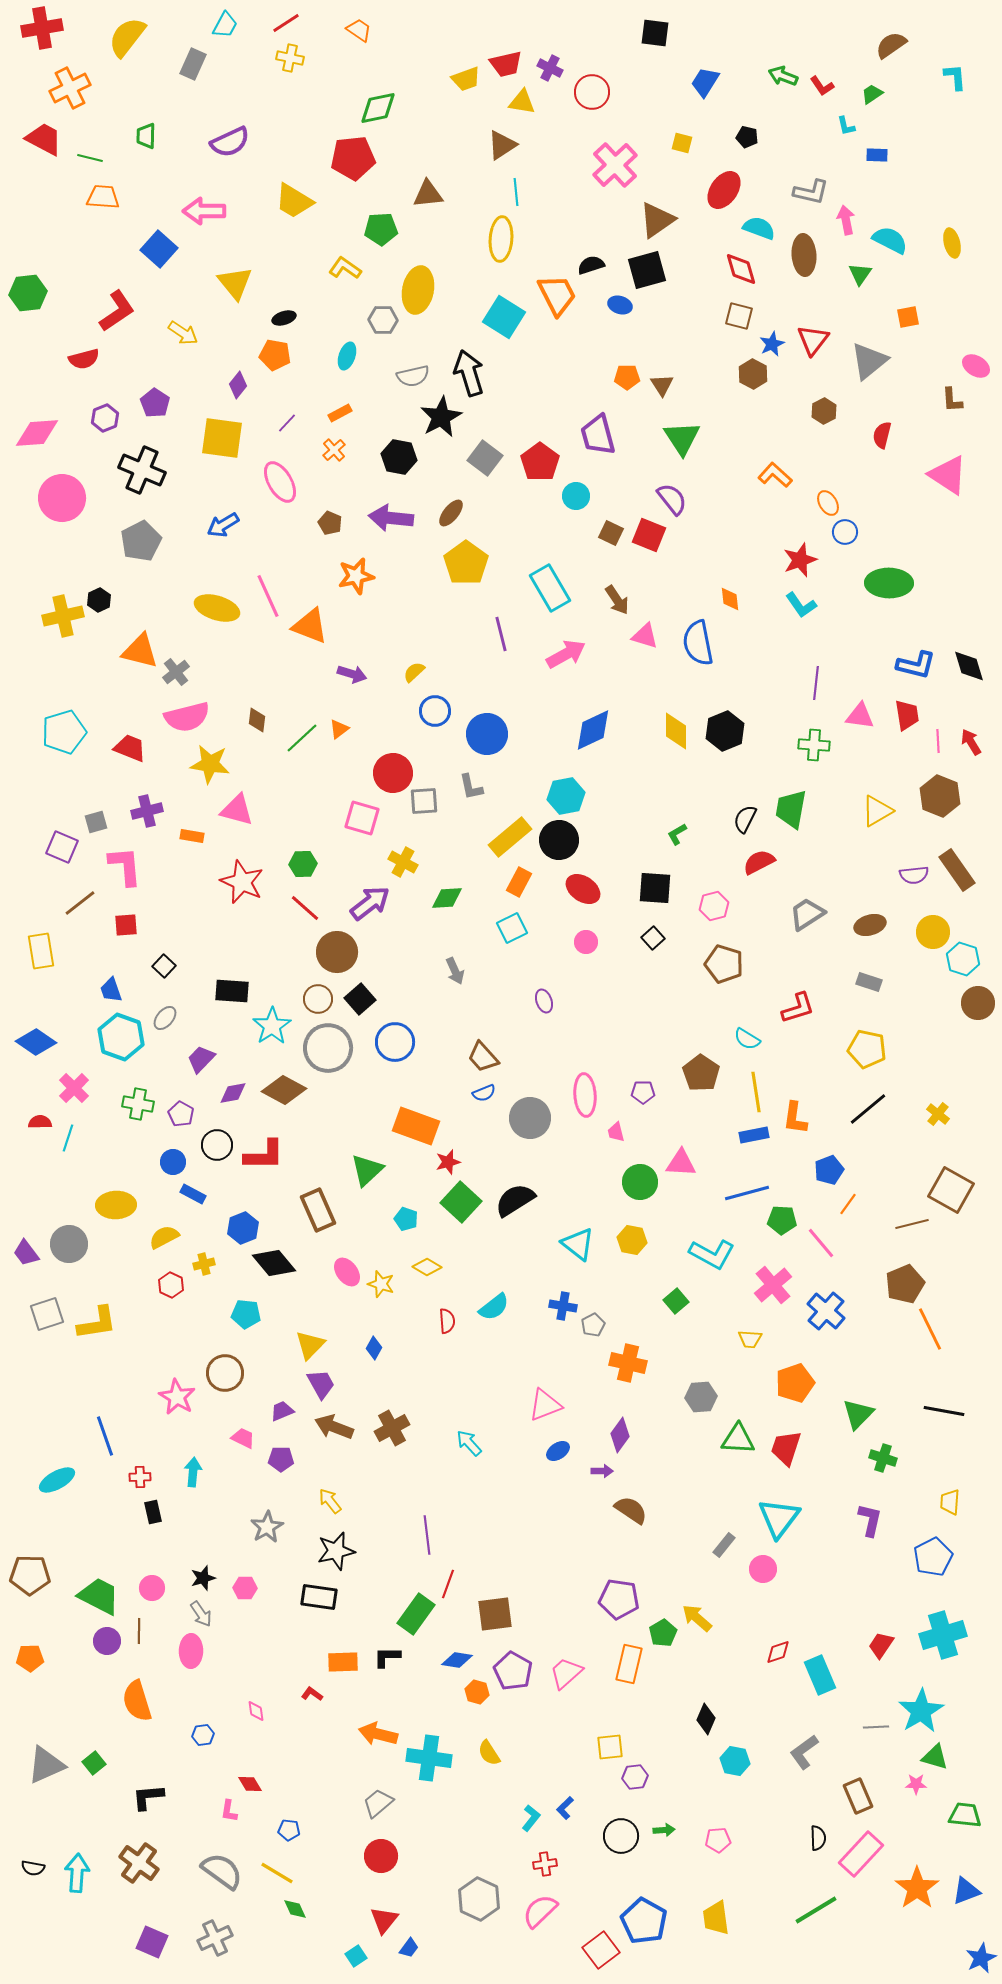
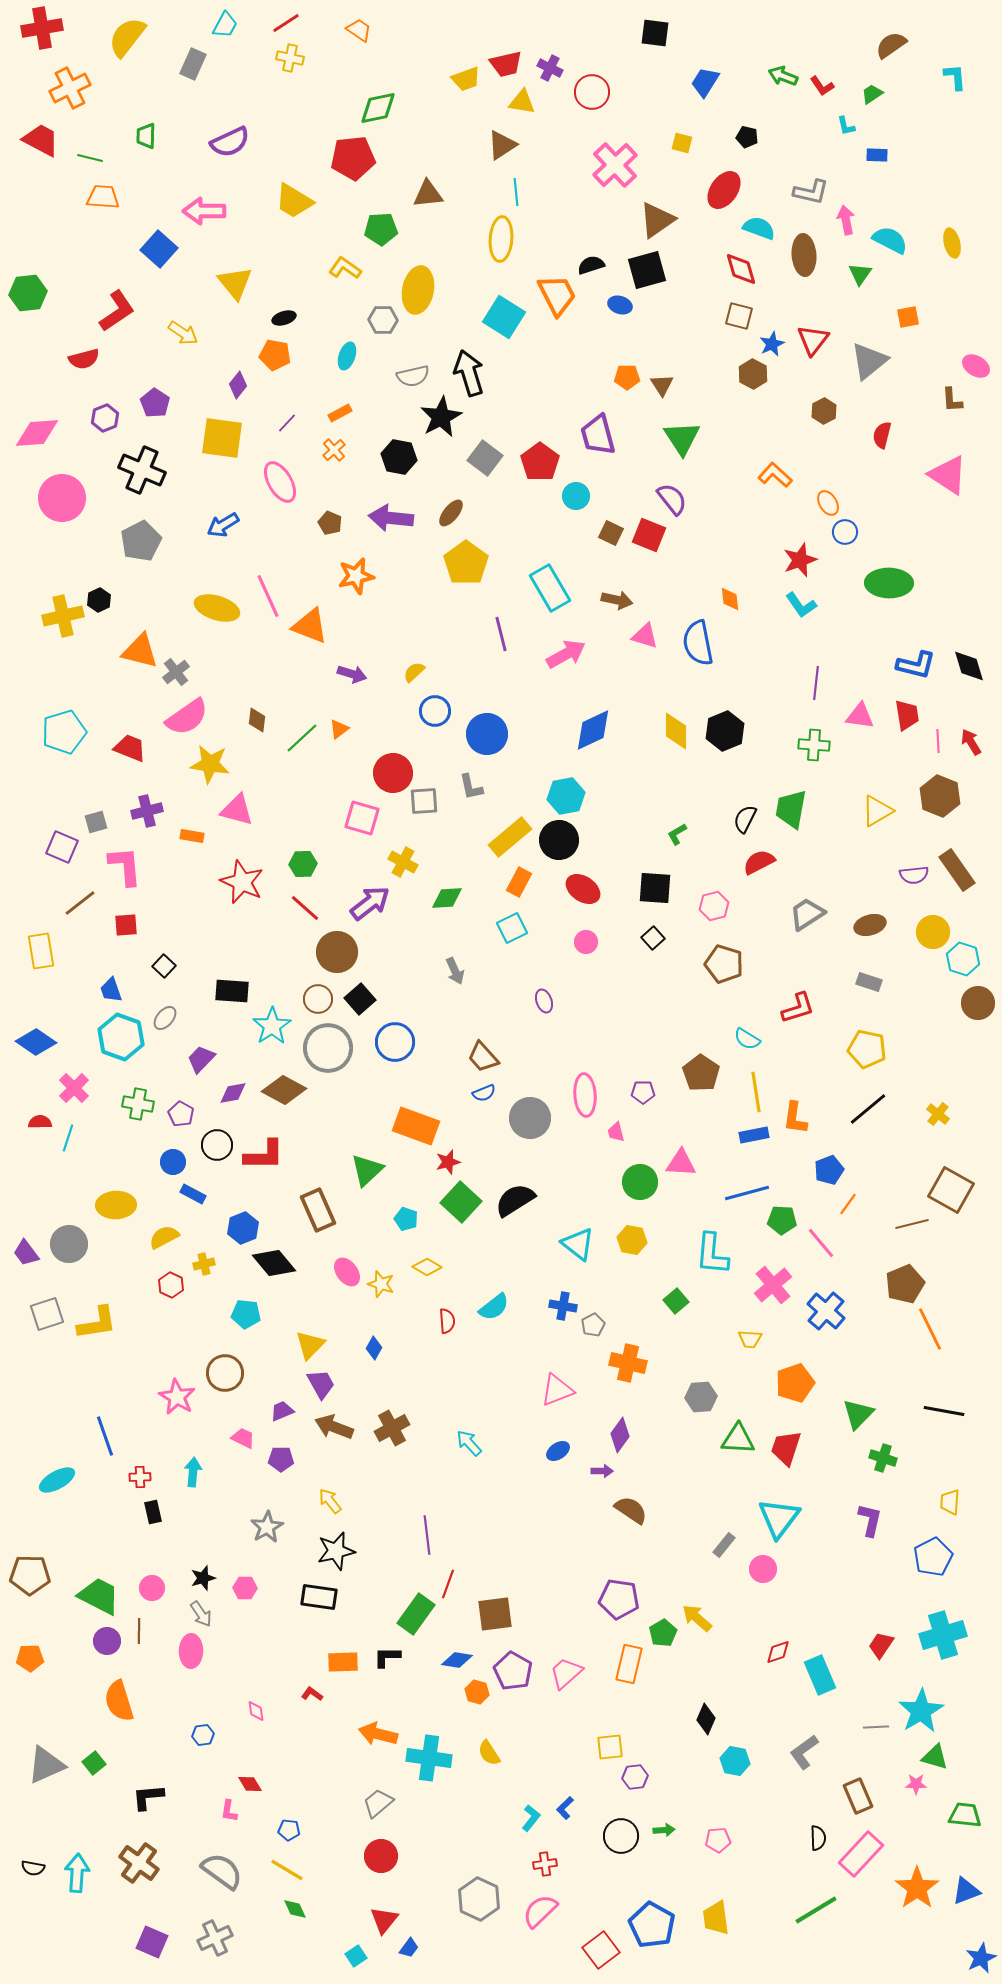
red trapezoid at (44, 139): moved 3 px left, 1 px down
brown arrow at (617, 600): rotated 44 degrees counterclockwise
pink semicircle at (187, 717): rotated 21 degrees counterclockwise
cyan L-shape at (712, 1254): rotated 66 degrees clockwise
pink triangle at (545, 1405): moved 12 px right, 15 px up
orange semicircle at (137, 1701): moved 18 px left
yellow line at (277, 1873): moved 10 px right, 3 px up
blue pentagon at (644, 1921): moved 8 px right, 4 px down
